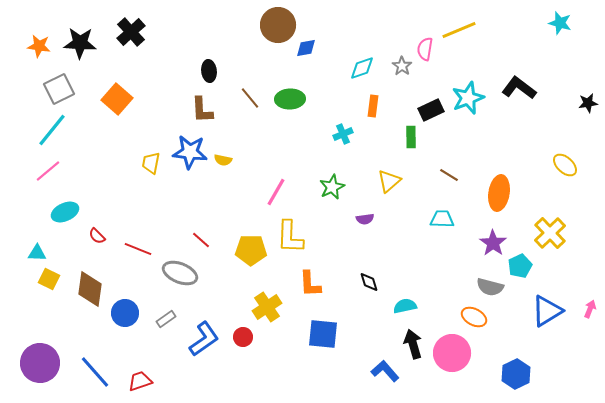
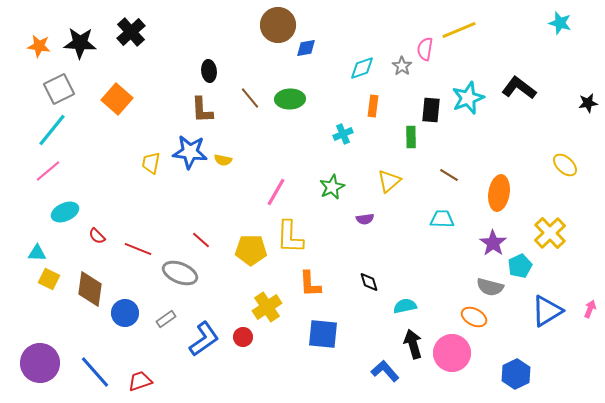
black rectangle at (431, 110): rotated 60 degrees counterclockwise
